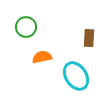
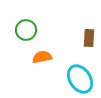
green circle: moved 3 px down
cyan ellipse: moved 4 px right, 3 px down
